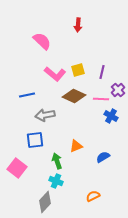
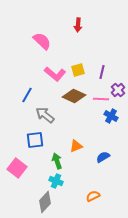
blue line: rotated 49 degrees counterclockwise
gray arrow: rotated 48 degrees clockwise
